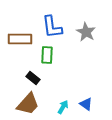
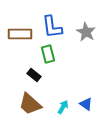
brown rectangle: moved 5 px up
green rectangle: moved 1 px right, 1 px up; rotated 18 degrees counterclockwise
black rectangle: moved 1 px right, 3 px up
brown trapezoid: moved 2 px right; rotated 90 degrees clockwise
